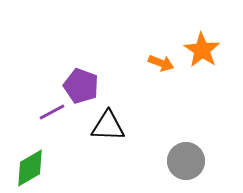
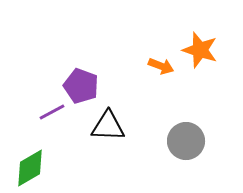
orange star: moved 2 px left; rotated 15 degrees counterclockwise
orange arrow: moved 3 px down
gray circle: moved 20 px up
